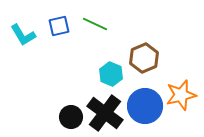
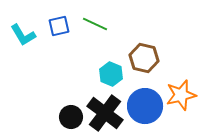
brown hexagon: rotated 24 degrees counterclockwise
